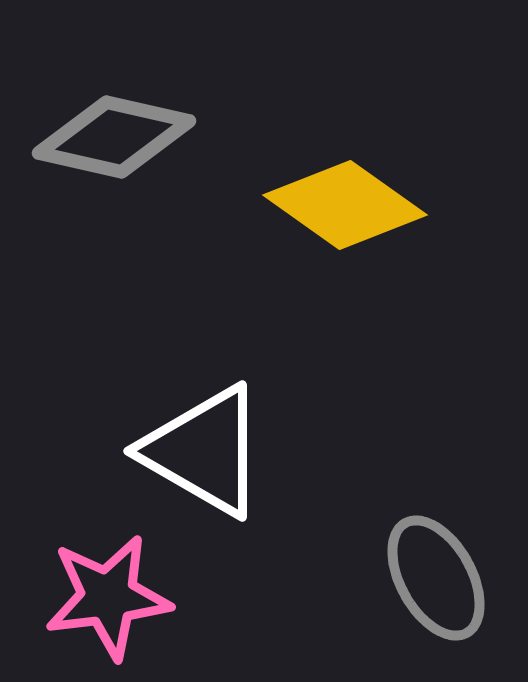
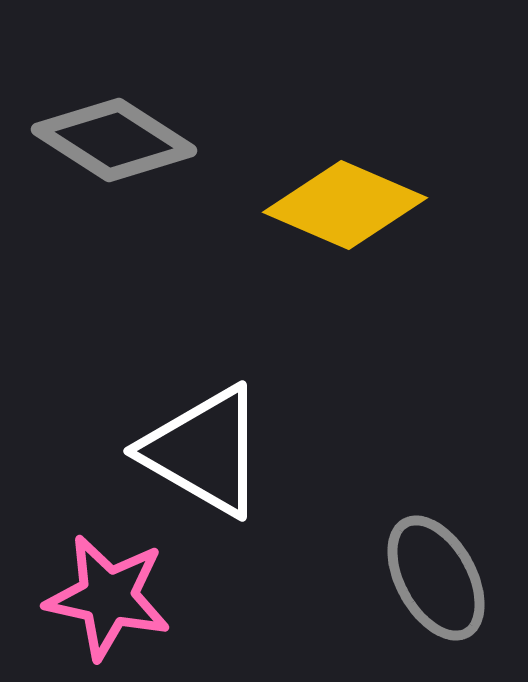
gray diamond: moved 3 px down; rotated 20 degrees clockwise
yellow diamond: rotated 12 degrees counterclockwise
pink star: rotated 19 degrees clockwise
